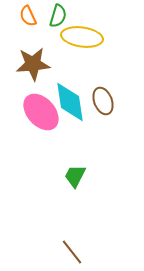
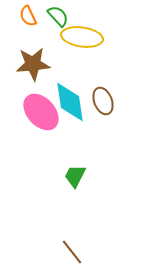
green semicircle: rotated 60 degrees counterclockwise
